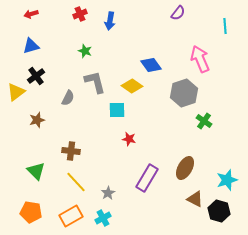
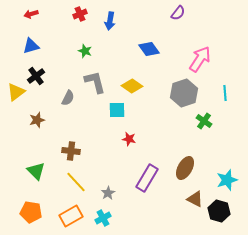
cyan line: moved 67 px down
pink arrow: rotated 56 degrees clockwise
blue diamond: moved 2 px left, 16 px up
